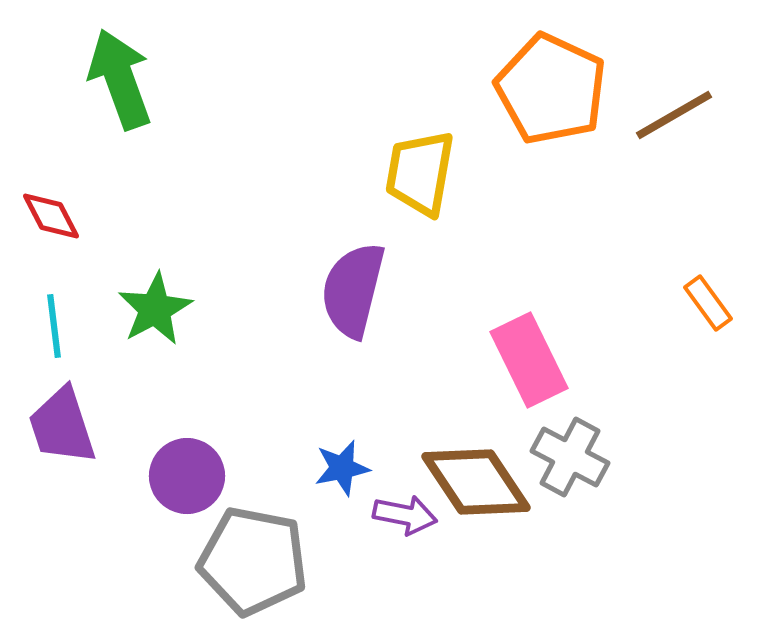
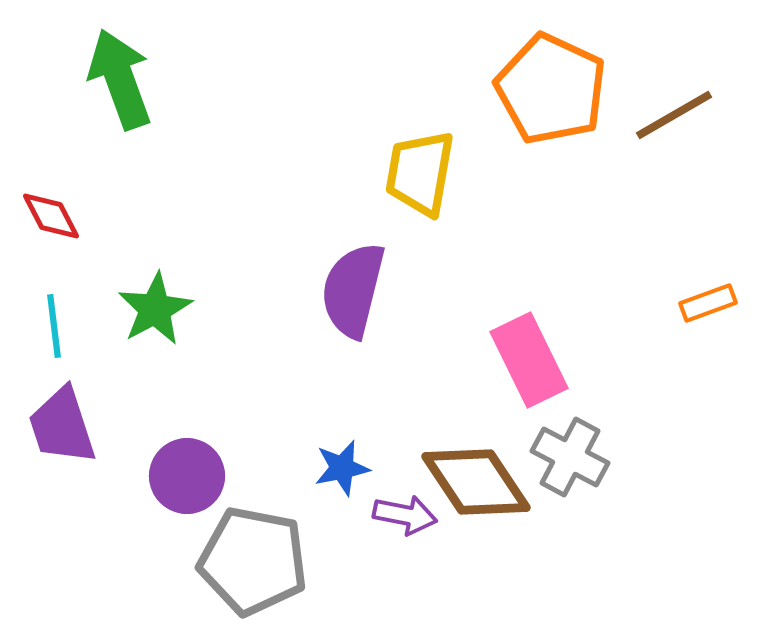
orange rectangle: rotated 74 degrees counterclockwise
